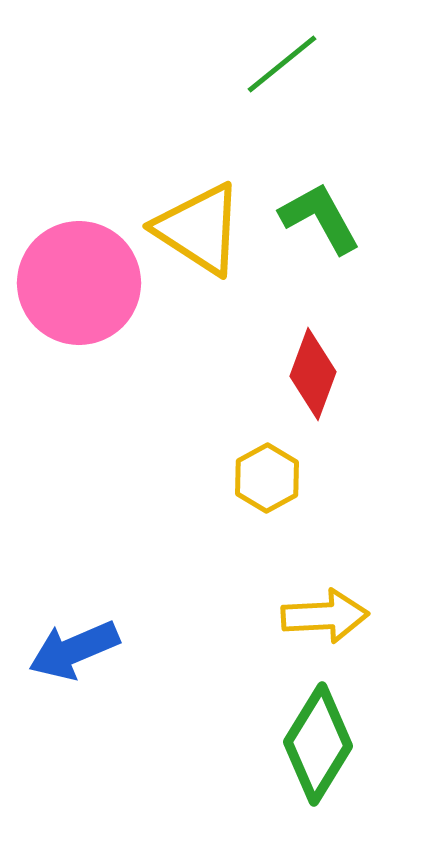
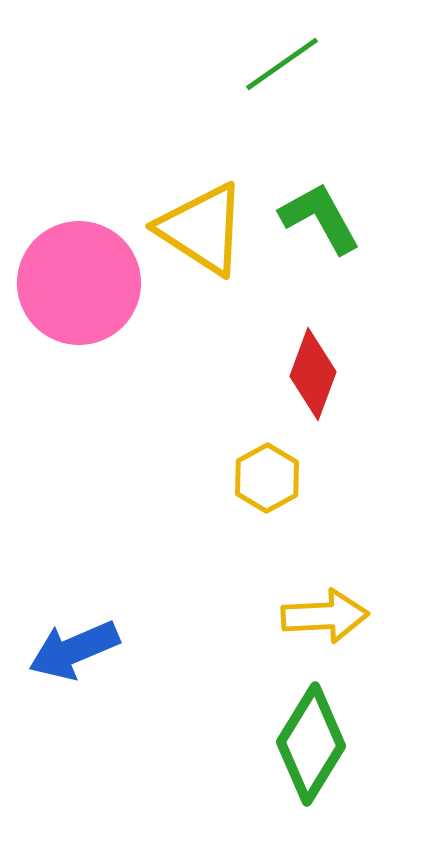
green line: rotated 4 degrees clockwise
yellow triangle: moved 3 px right
green diamond: moved 7 px left
